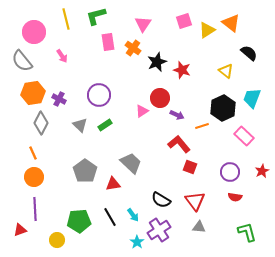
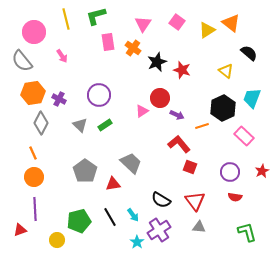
pink square at (184, 21): moved 7 px left, 1 px down; rotated 35 degrees counterclockwise
green pentagon at (79, 221): rotated 10 degrees counterclockwise
